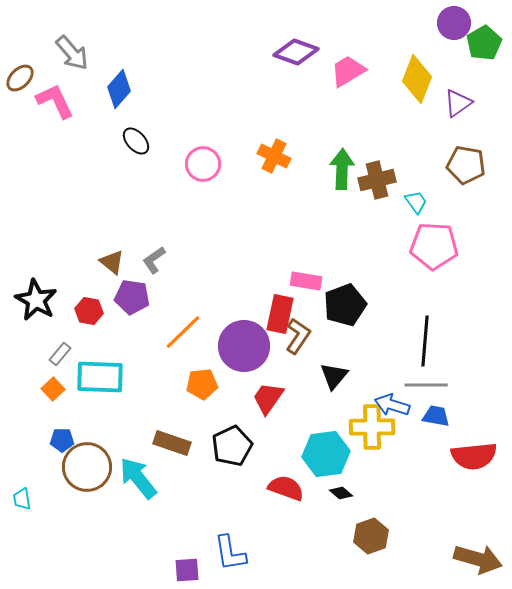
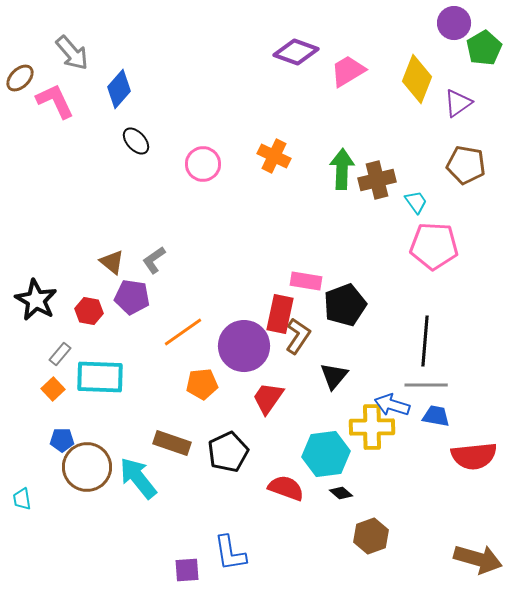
green pentagon at (484, 43): moved 5 px down
orange line at (183, 332): rotated 9 degrees clockwise
black pentagon at (232, 446): moved 4 px left, 6 px down
